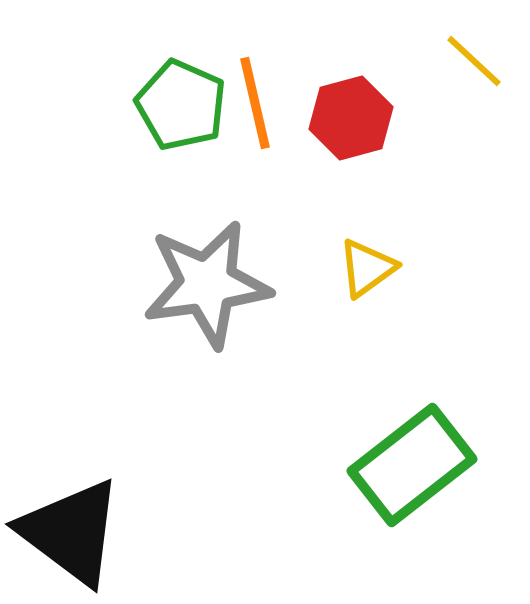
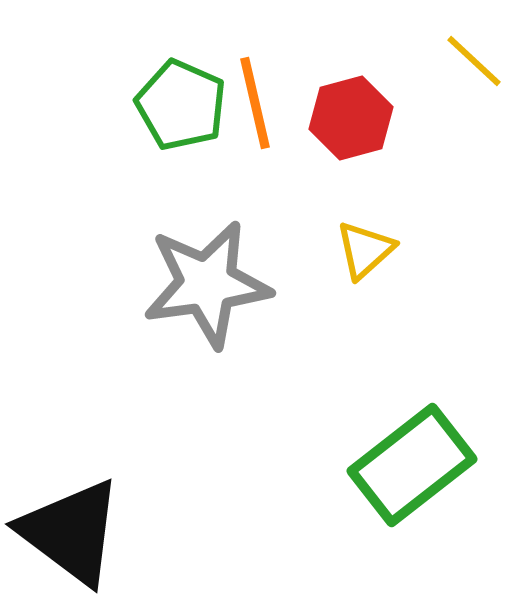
yellow triangle: moved 2 px left, 18 px up; rotated 6 degrees counterclockwise
